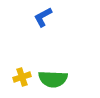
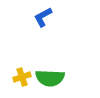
green semicircle: moved 3 px left, 1 px up
